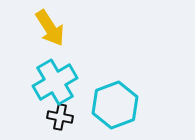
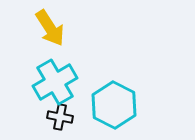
cyan hexagon: moved 1 px left; rotated 12 degrees counterclockwise
